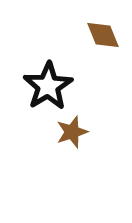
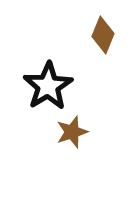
brown diamond: rotated 45 degrees clockwise
